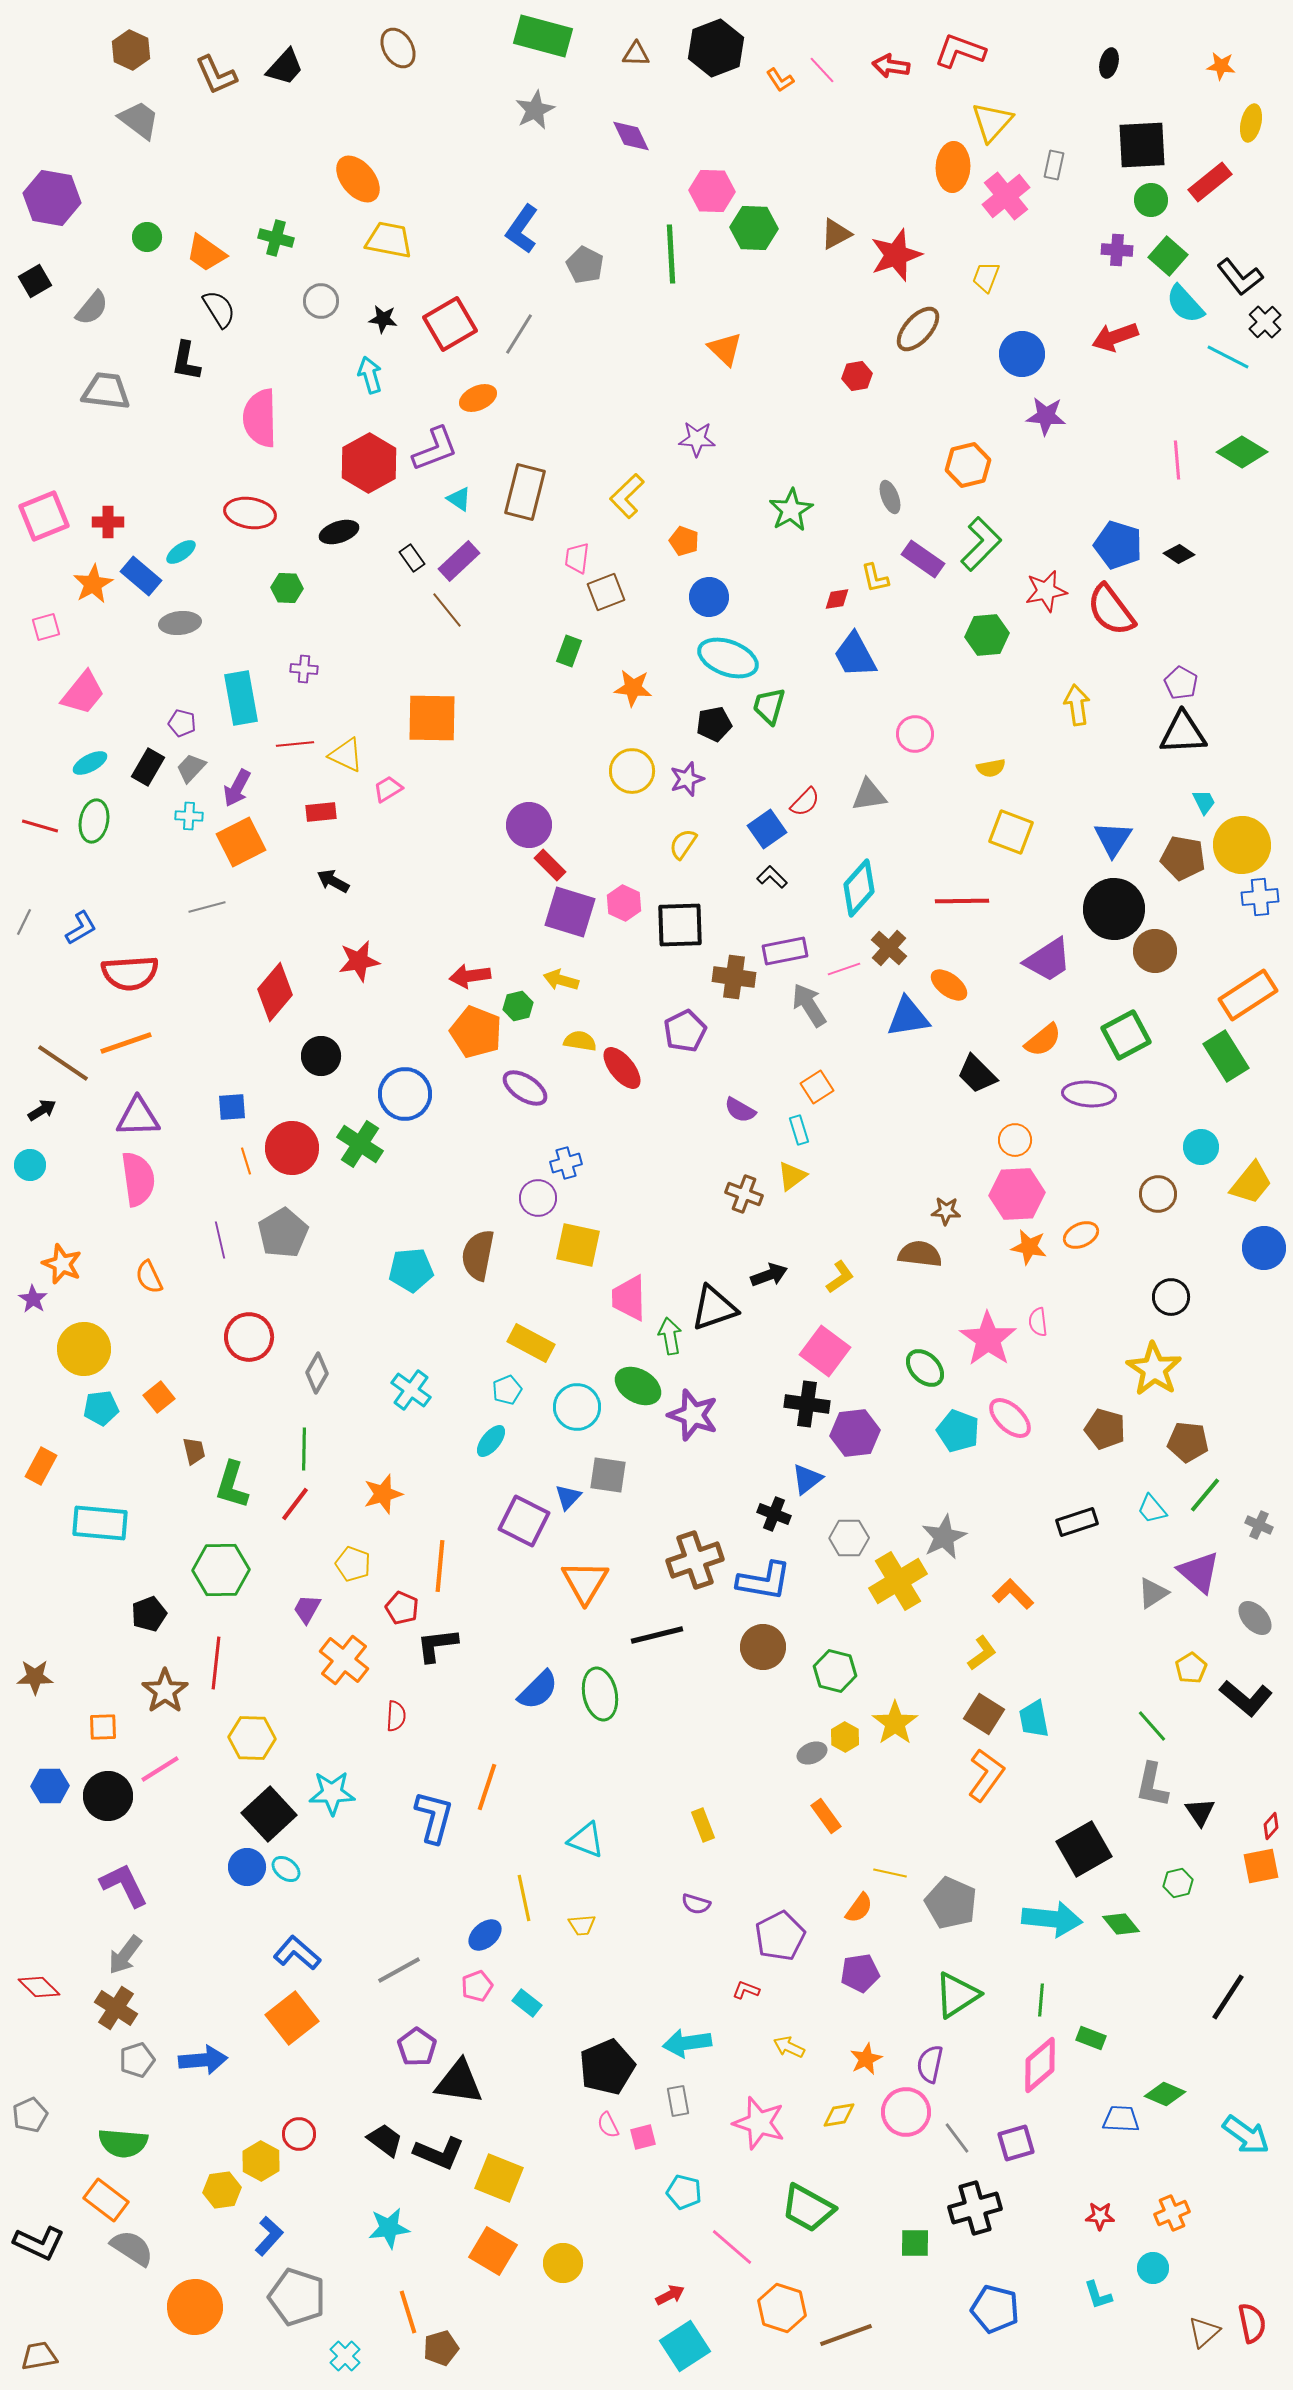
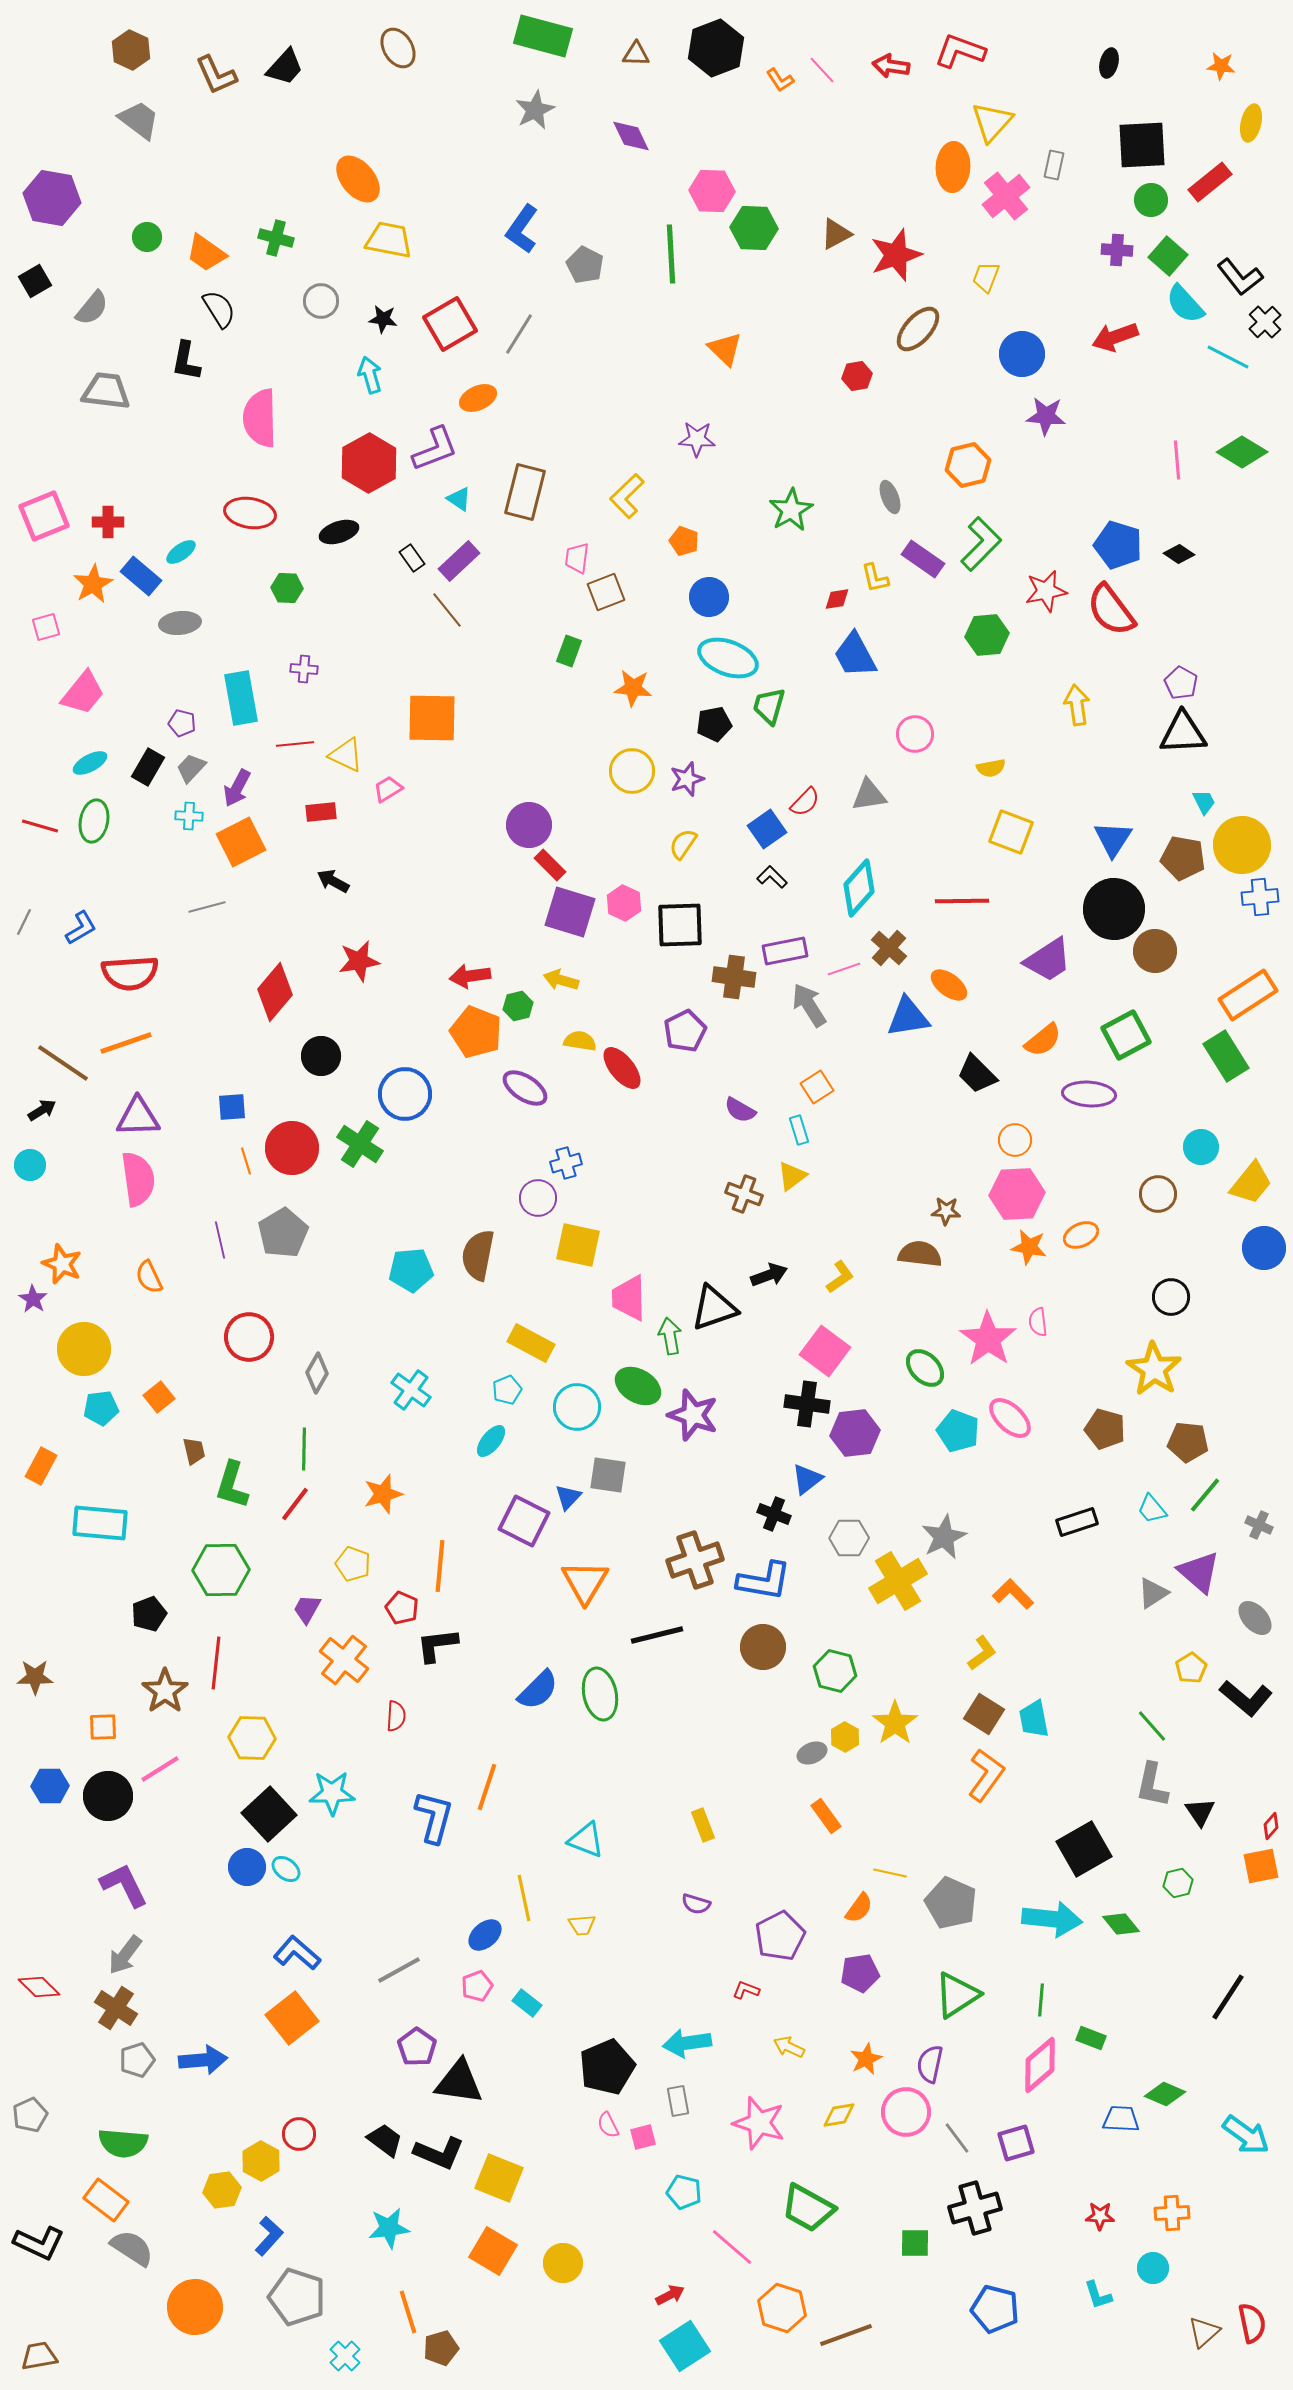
orange cross at (1172, 2213): rotated 20 degrees clockwise
